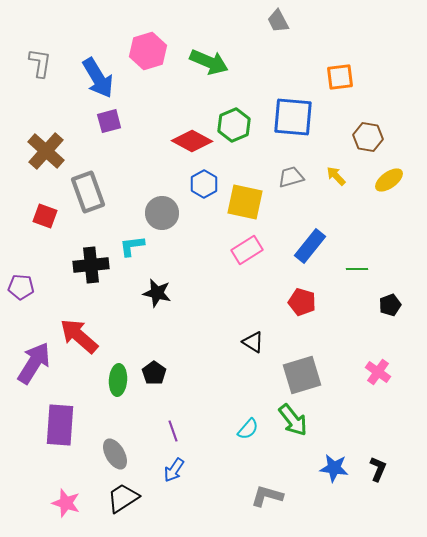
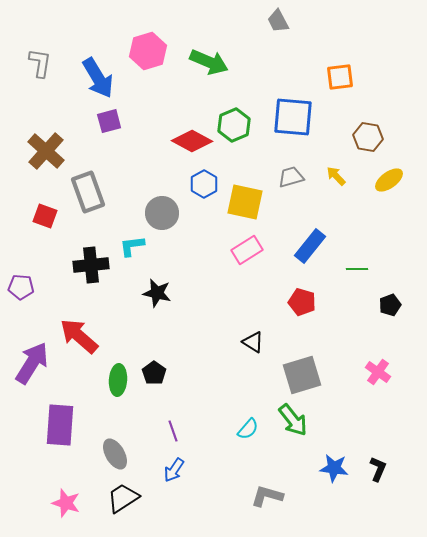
purple arrow at (34, 363): moved 2 px left
